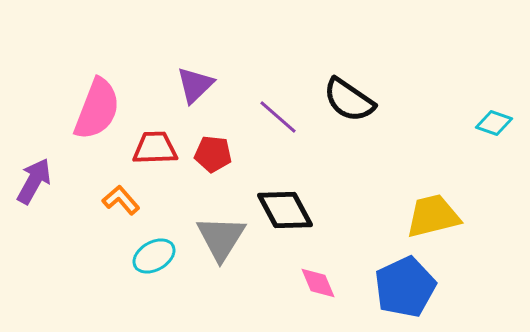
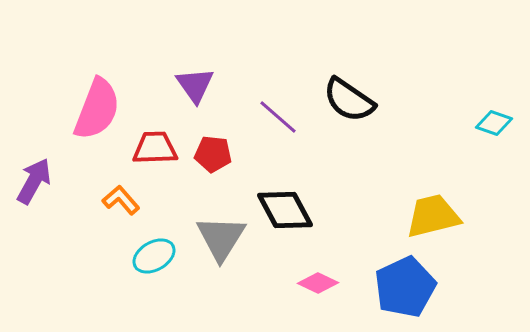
purple triangle: rotated 21 degrees counterclockwise
pink diamond: rotated 42 degrees counterclockwise
